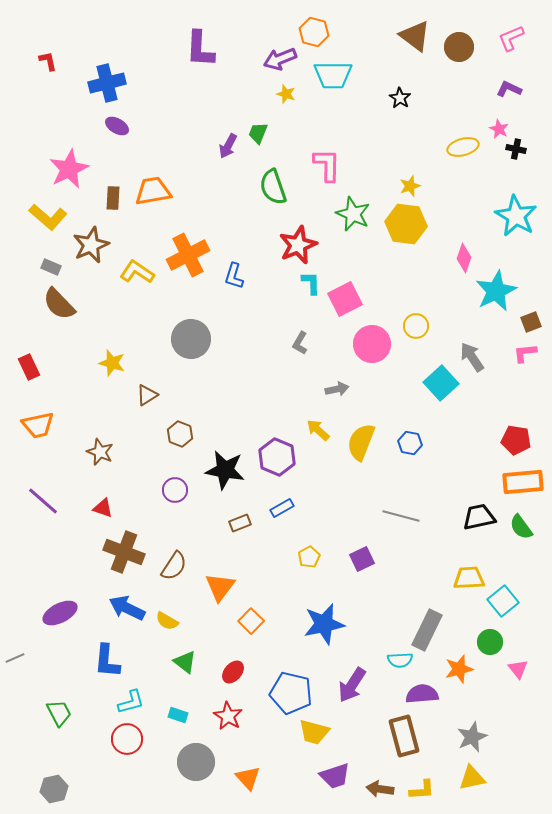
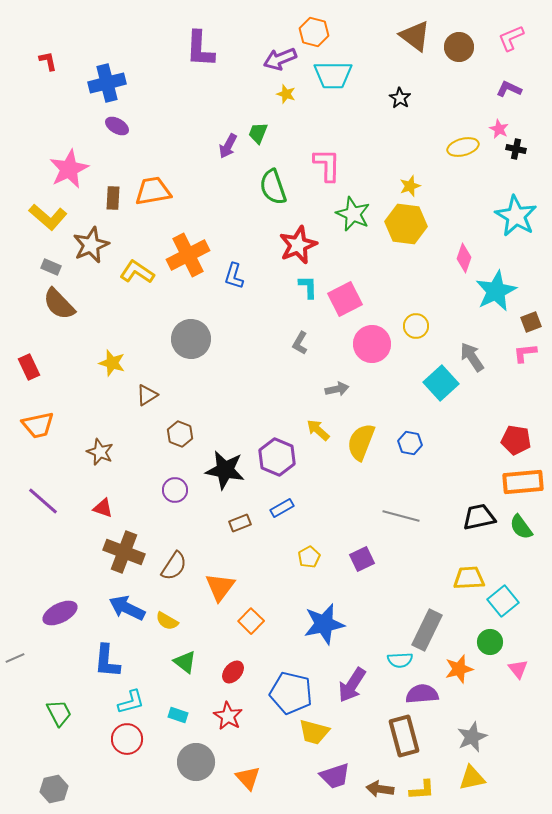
cyan L-shape at (311, 283): moved 3 px left, 4 px down
